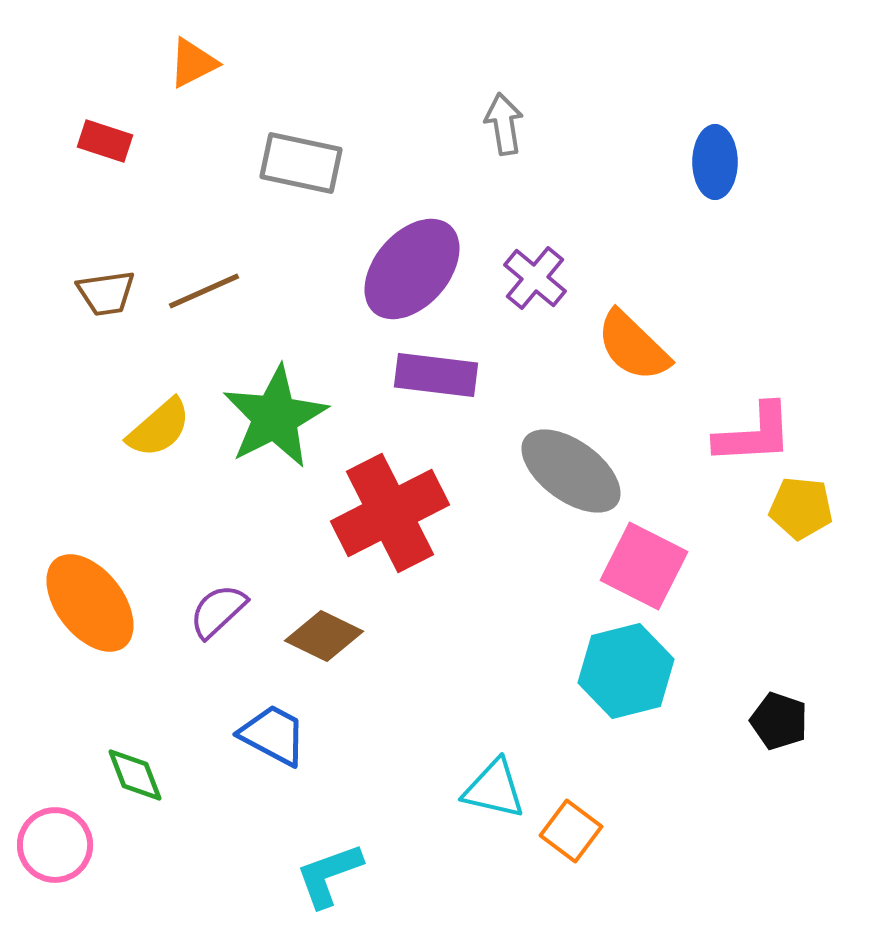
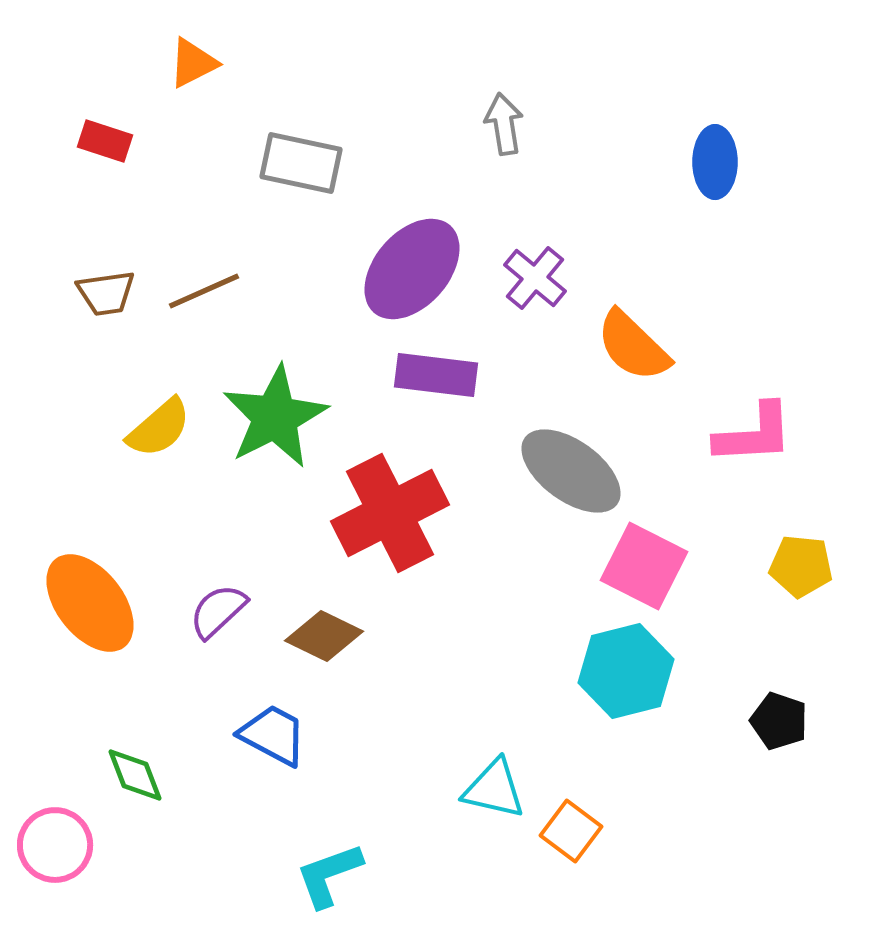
yellow pentagon: moved 58 px down
